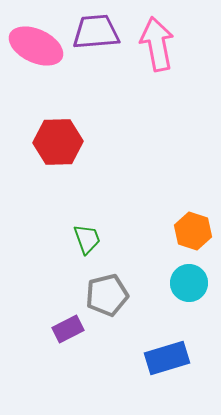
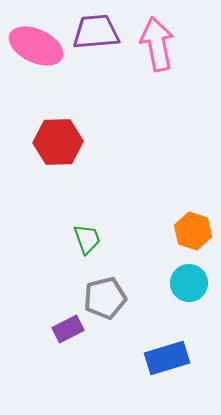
gray pentagon: moved 2 px left, 3 px down
